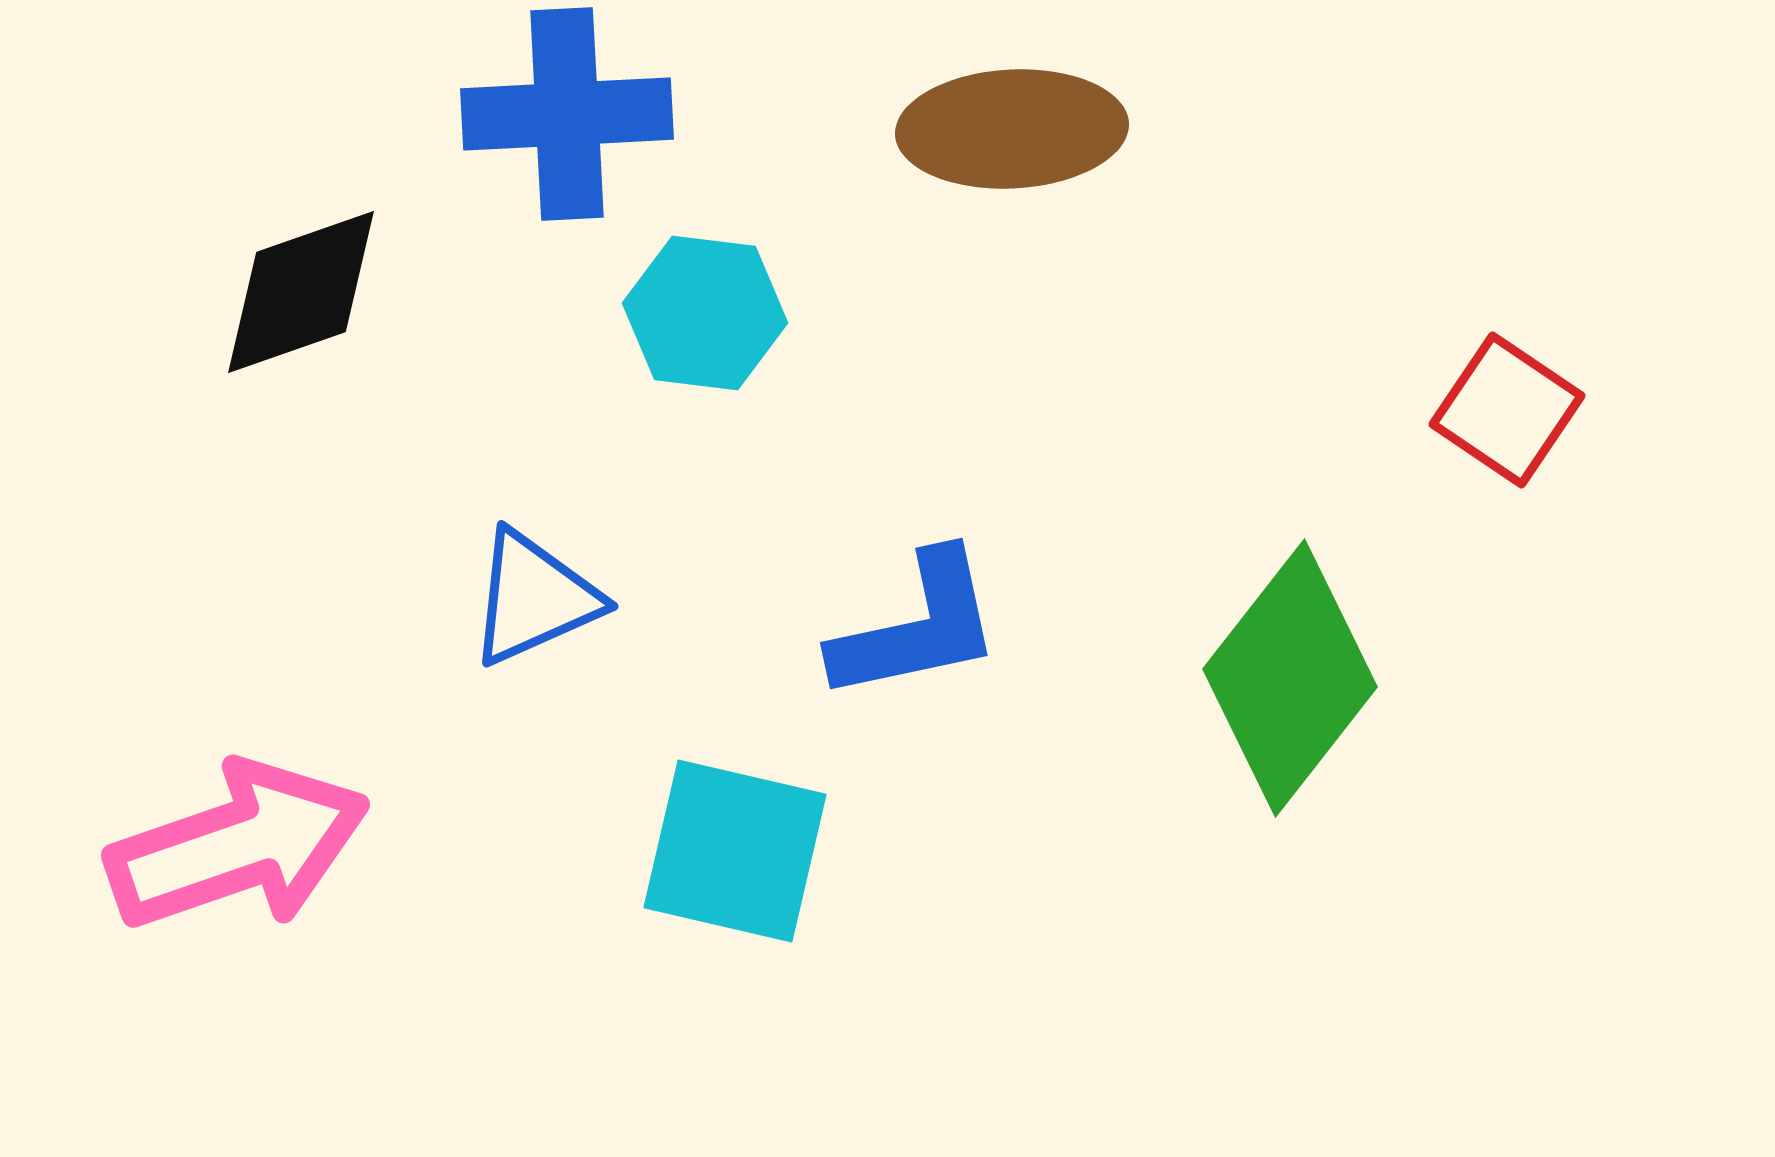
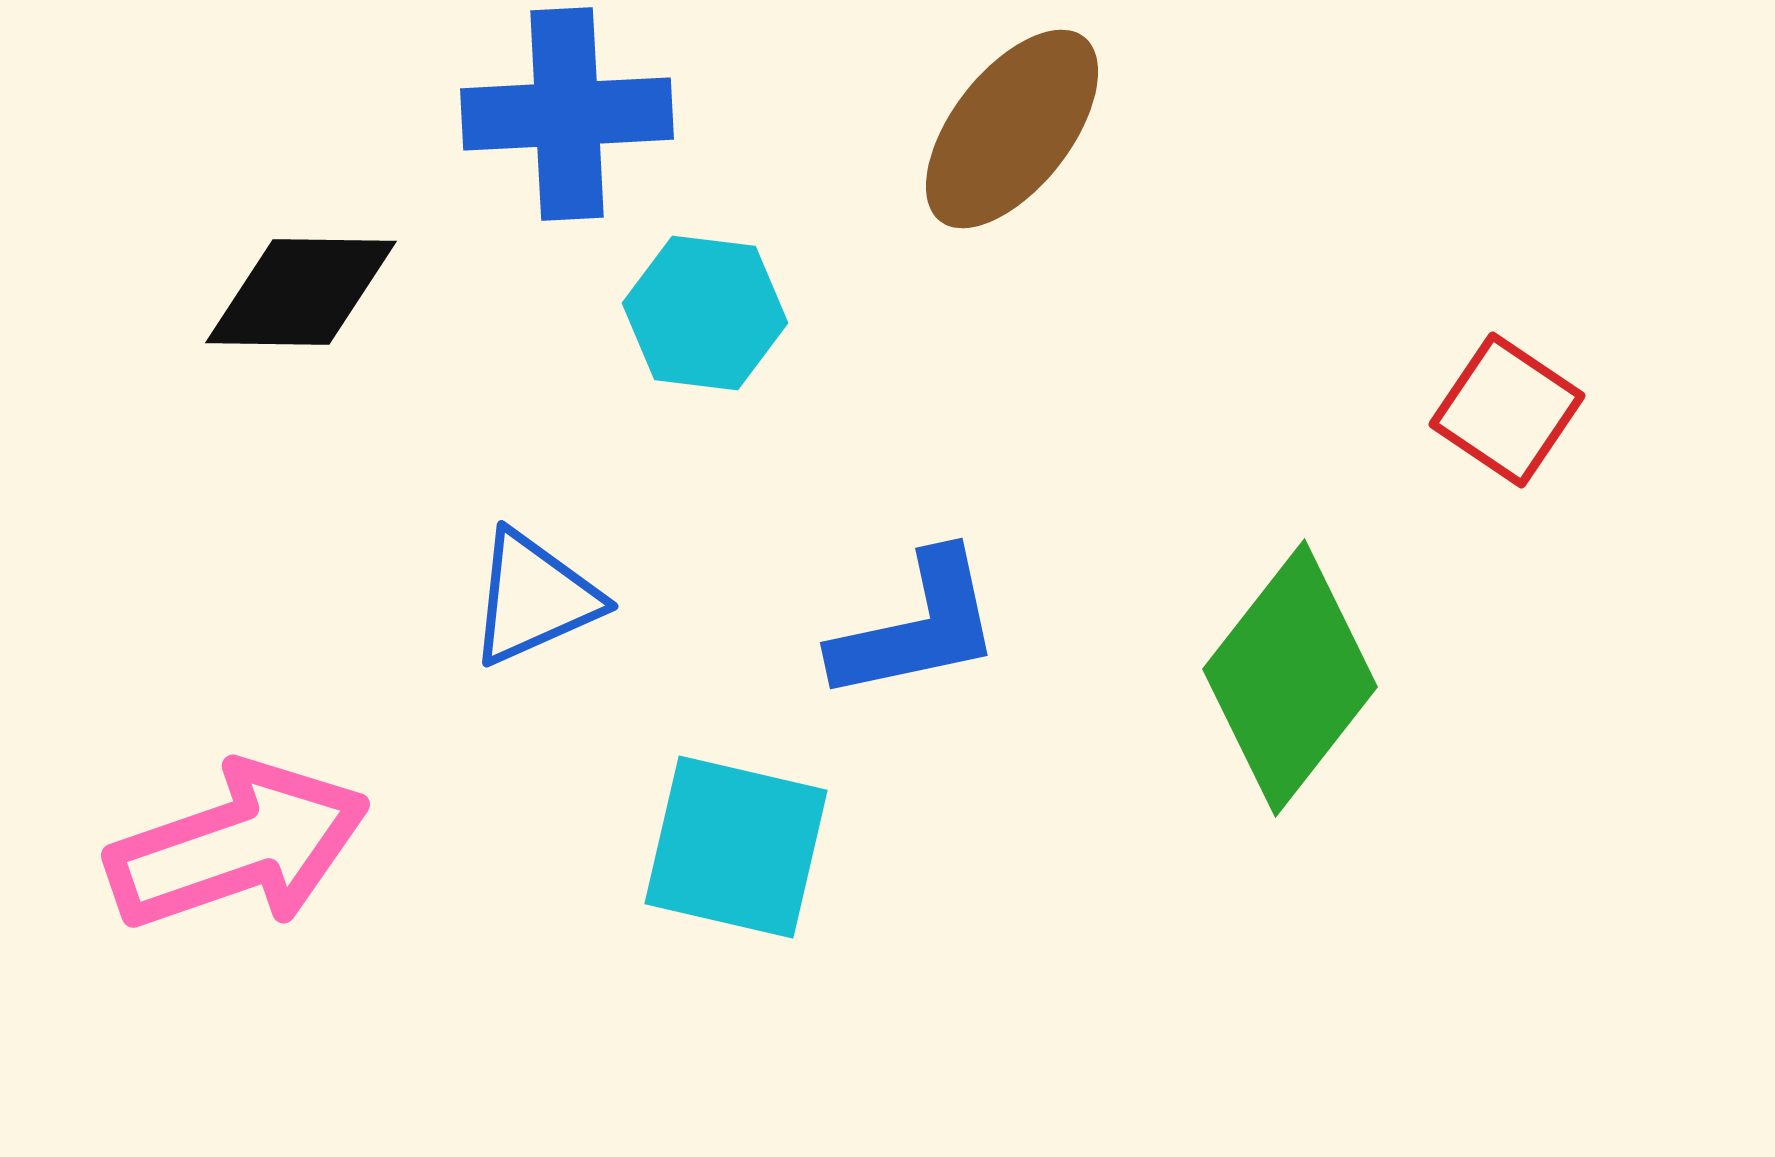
brown ellipse: rotated 49 degrees counterclockwise
black diamond: rotated 20 degrees clockwise
cyan square: moved 1 px right, 4 px up
